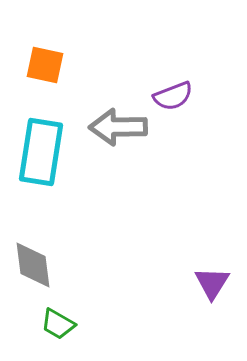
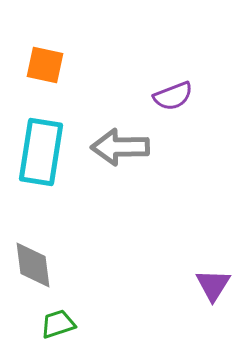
gray arrow: moved 2 px right, 20 px down
purple triangle: moved 1 px right, 2 px down
green trapezoid: rotated 132 degrees clockwise
